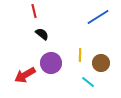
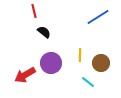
black semicircle: moved 2 px right, 2 px up
